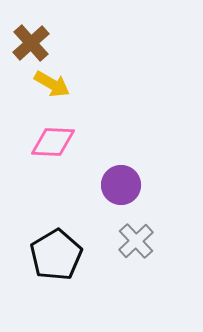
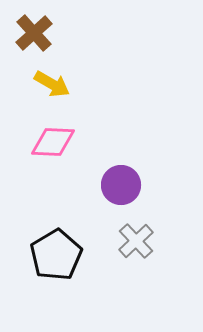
brown cross: moved 3 px right, 10 px up
